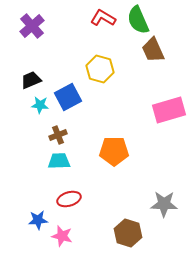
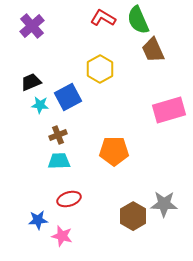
yellow hexagon: rotated 16 degrees clockwise
black trapezoid: moved 2 px down
brown hexagon: moved 5 px right, 17 px up; rotated 12 degrees clockwise
